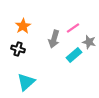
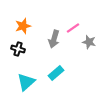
orange star: rotated 14 degrees clockwise
cyan rectangle: moved 18 px left, 18 px down
